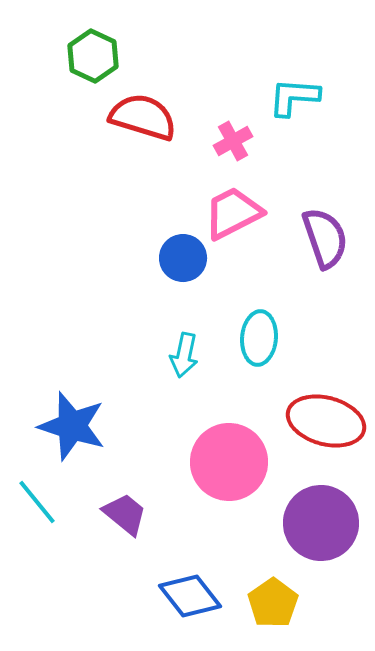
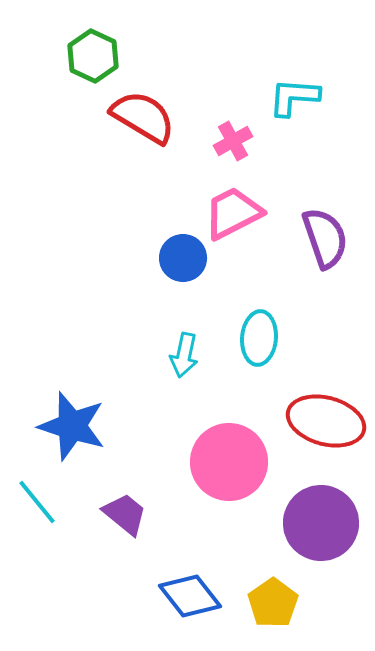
red semicircle: rotated 14 degrees clockwise
